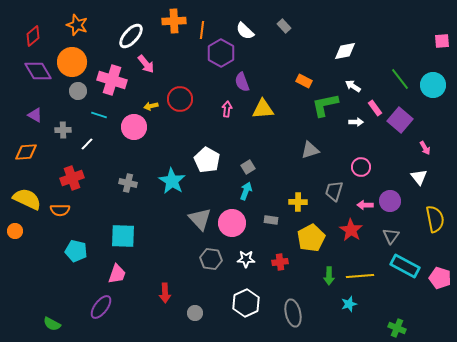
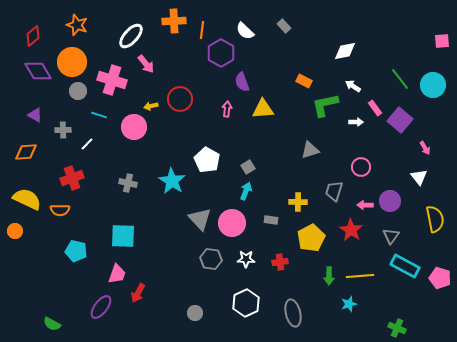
red arrow at (165, 293): moved 27 px left; rotated 30 degrees clockwise
